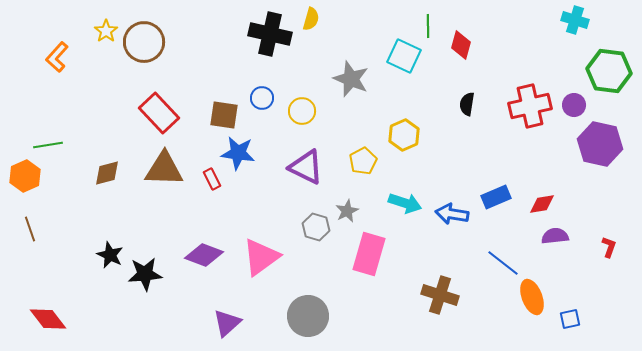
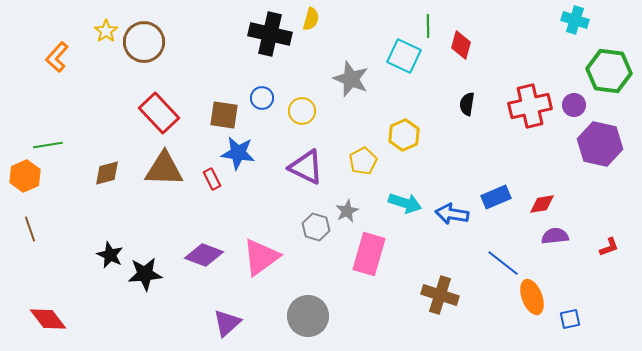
red L-shape at (609, 247): rotated 50 degrees clockwise
